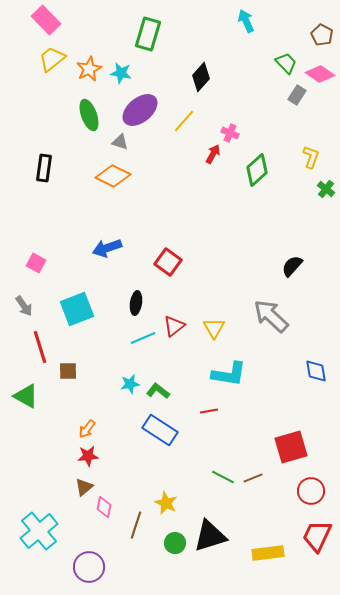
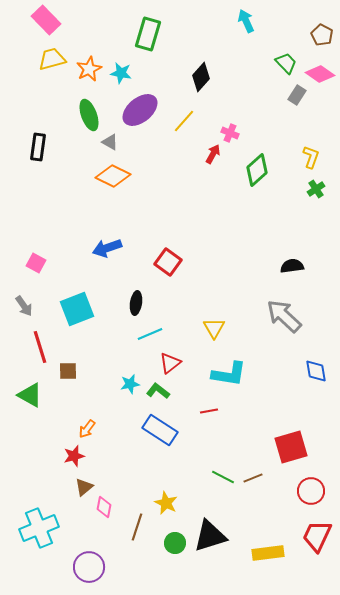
yellow trapezoid at (52, 59): rotated 24 degrees clockwise
gray triangle at (120, 142): moved 10 px left; rotated 12 degrees clockwise
black rectangle at (44, 168): moved 6 px left, 21 px up
green cross at (326, 189): moved 10 px left; rotated 18 degrees clockwise
black semicircle at (292, 266): rotated 40 degrees clockwise
gray arrow at (271, 316): moved 13 px right
red triangle at (174, 326): moved 4 px left, 37 px down
cyan line at (143, 338): moved 7 px right, 4 px up
green triangle at (26, 396): moved 4 px right, 1 px up
red star at (88, 456): moved 14 px left; rotated 10 degrees counterclockwise
brown line at (136, 525): moved 1 px right, 2 px down
cyan cross at (39, 531): moved 3 px up; rotated 18 degrees clockwise
